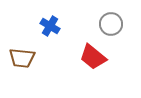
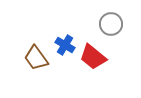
blue cross: moved 15 px right, 19 px down
brown trapezoid: moved 14 px right; rotated 48 degrees clockwise
